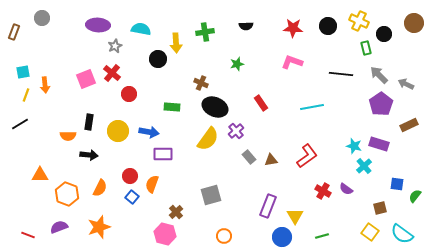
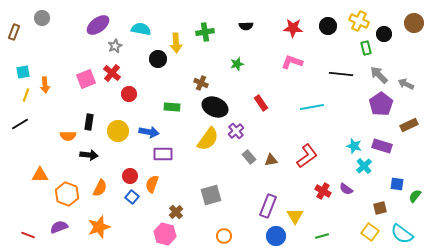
purple ellipse at (98, 25): rotated 40 degrees counterclockwise
purple rectangle at (379, 144): moved 3 px right, 2 px down
blue circle at (282, 237): moved 6 px left, 1 px up
